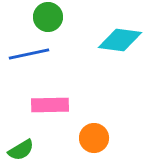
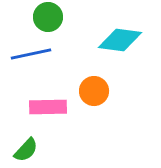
blue line: moved 2 px right
pink rectangle: moved 2 px left, 2 px down
orange circle: moved 47 px up
green semicircle: moved 5 px right; rotated 16 degrees counterclockwise
